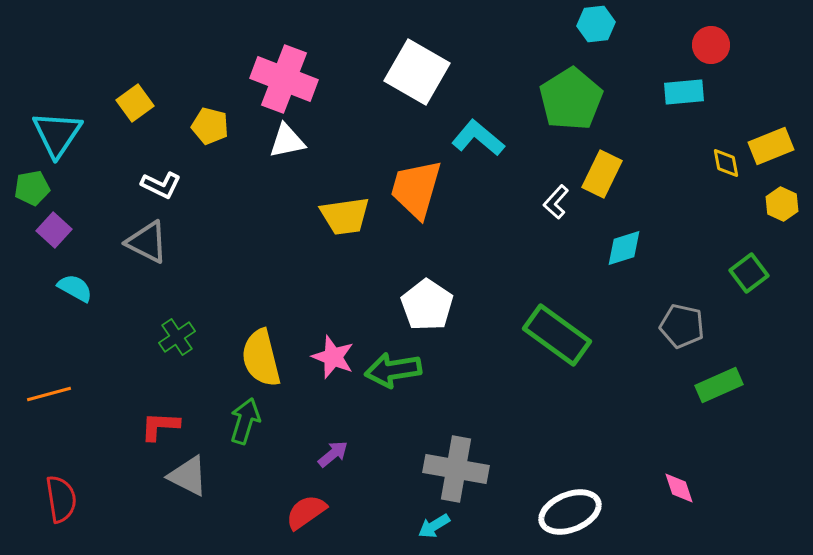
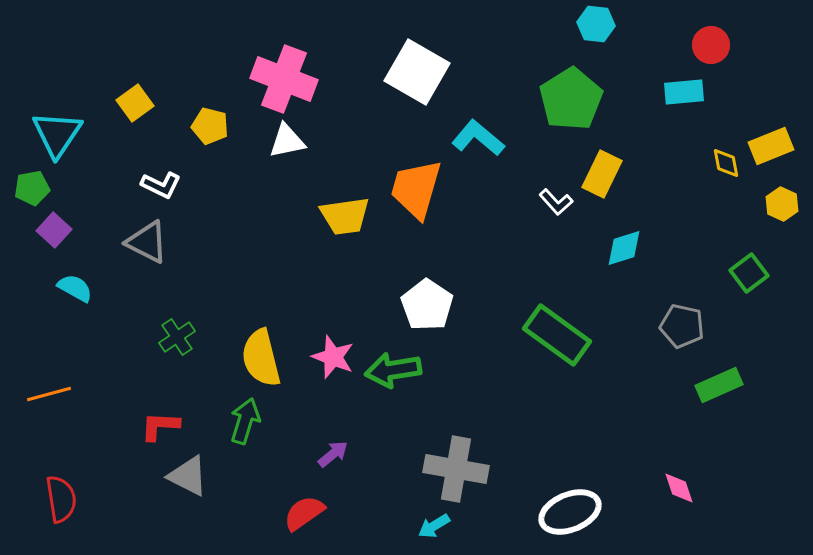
cyan hexagon at (596, 24): rotated 12 degrees clockwise
white L-shape at (556, 202): rotated 84 degrees counterclockwise
red semicircle at (306, 512): moved 2 px left, 1 px down
